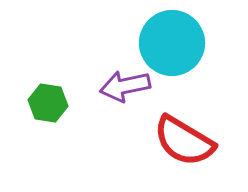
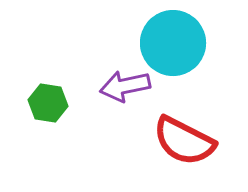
cyan circle: moved 1 px right
red semicircle: rotated 4 degrees counterclockwise
